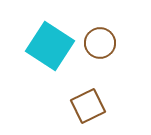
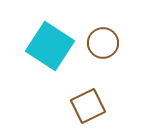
brown circle: moved 3 px right
